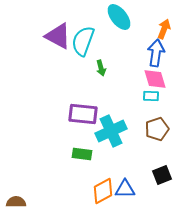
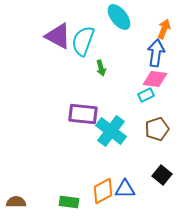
pink diamond: rotated 65 degrees counterclockwise
cyan rectangle: moved 5 px left, 1 px up; rotated 28 degrees counterclockwise
cyan cross: rotated 28 degrees counterclockwise
green rectangle: moved 13 px left, 48 px down
black square: rotated 30 degrees counterclockwise
